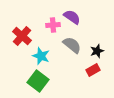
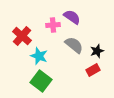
gray semicircle: moved 2 px right
cyan star: moved 2 px left
green square: moved 3 px right
